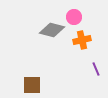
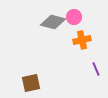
gray diamond: moved 1 px right, 8 px up
brown square: moved 1 px left, 2 px up; rotated 12 degrees counterclockwise
